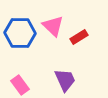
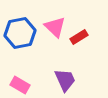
pink triangle: moved 2 px right, 1 px down
blue hexagon: rotated 12 degrees counterclockwise
pink rectangle: rotated 24 degrees counterclockwise
